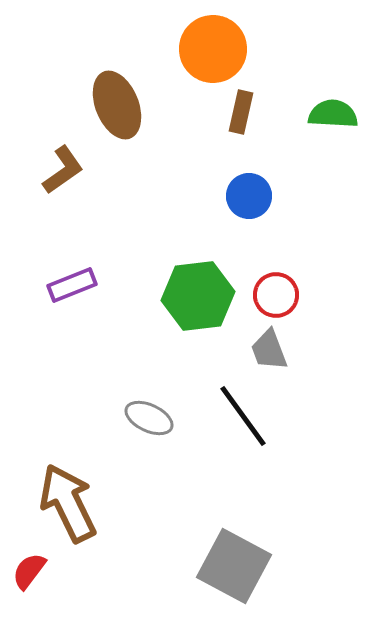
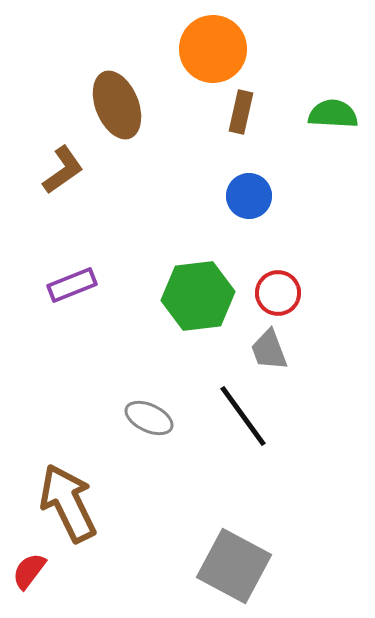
red circle: moved 2 px right, 2 px up
